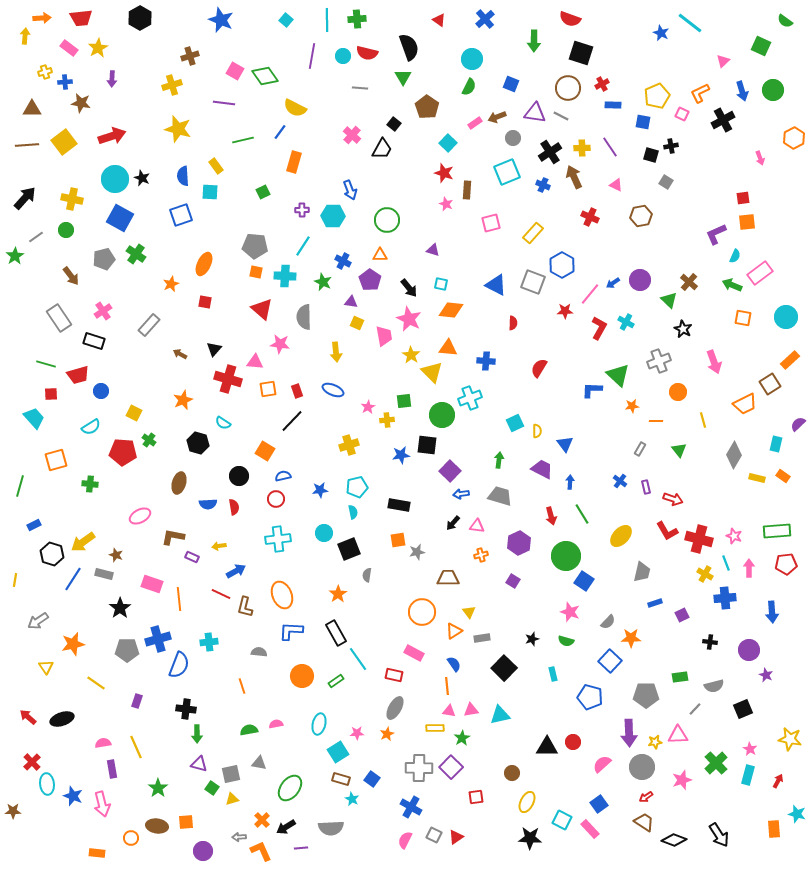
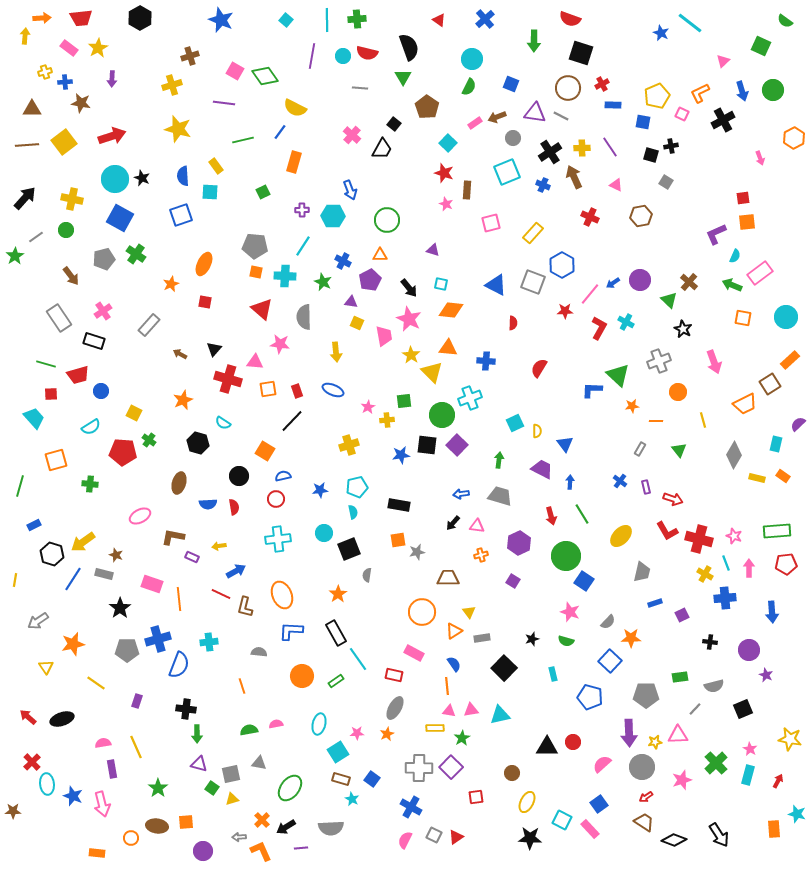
purple pentagon at (370, 280): rotated 10 degrees clockwise
purple square at (450, 471): moved 7 px right, 26 px up
